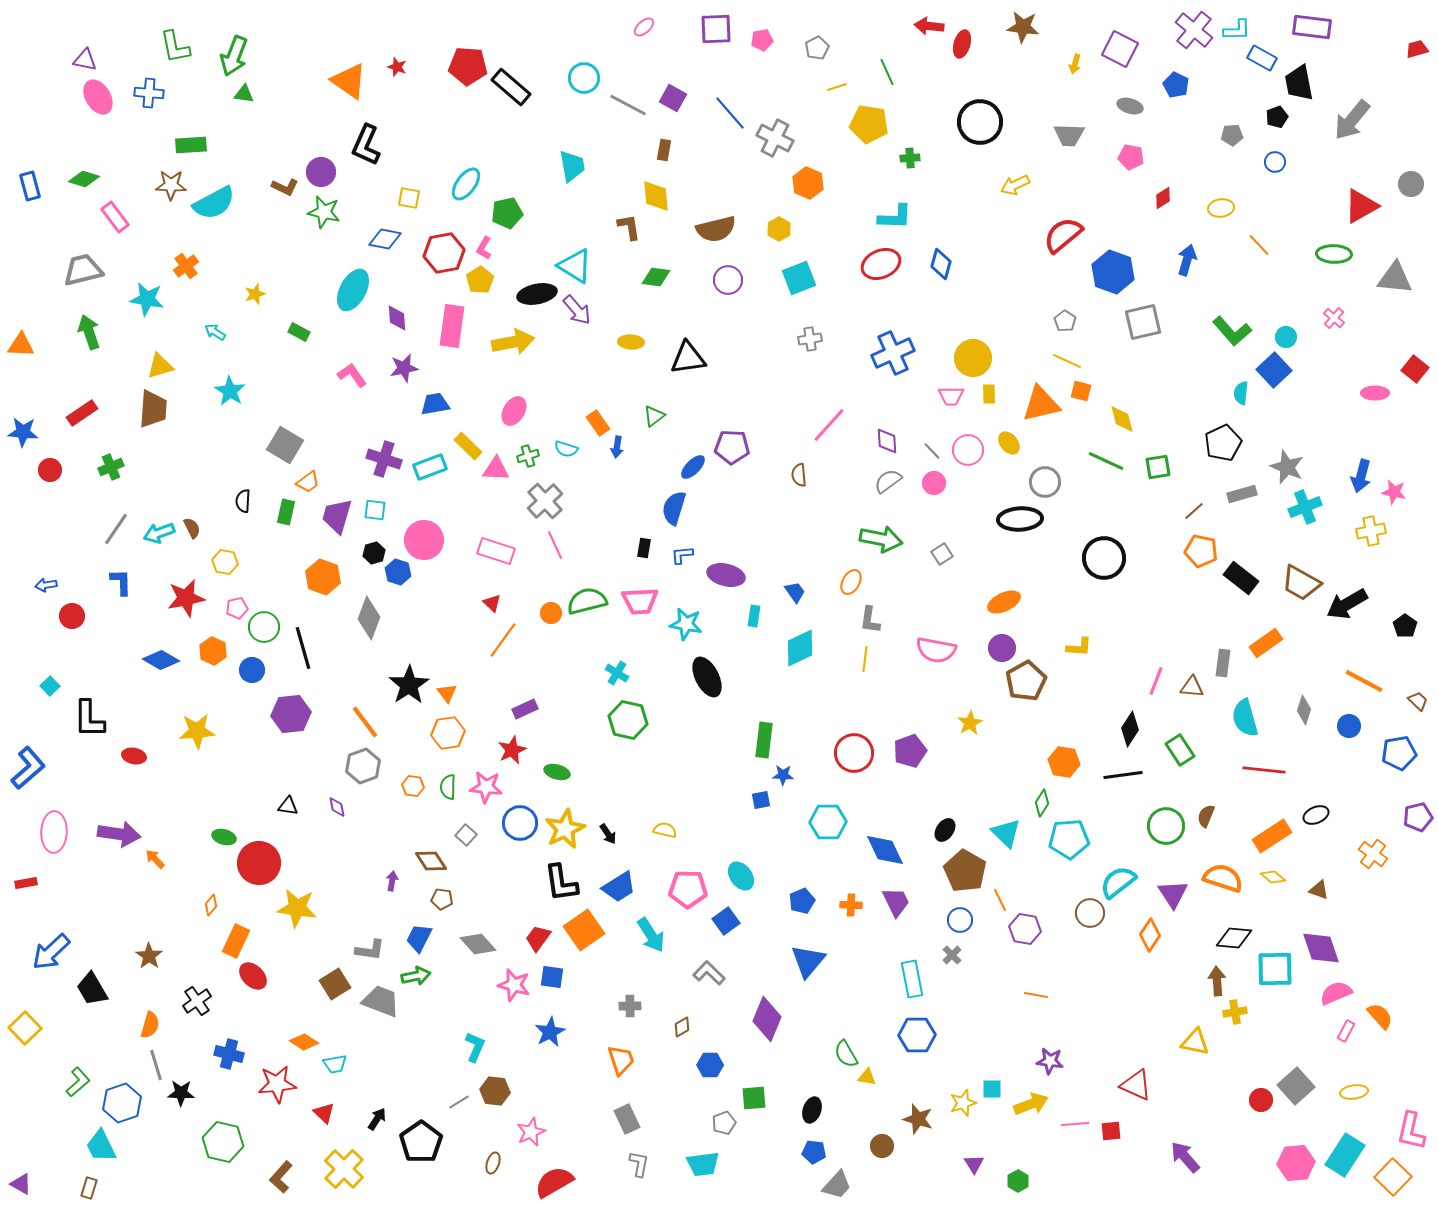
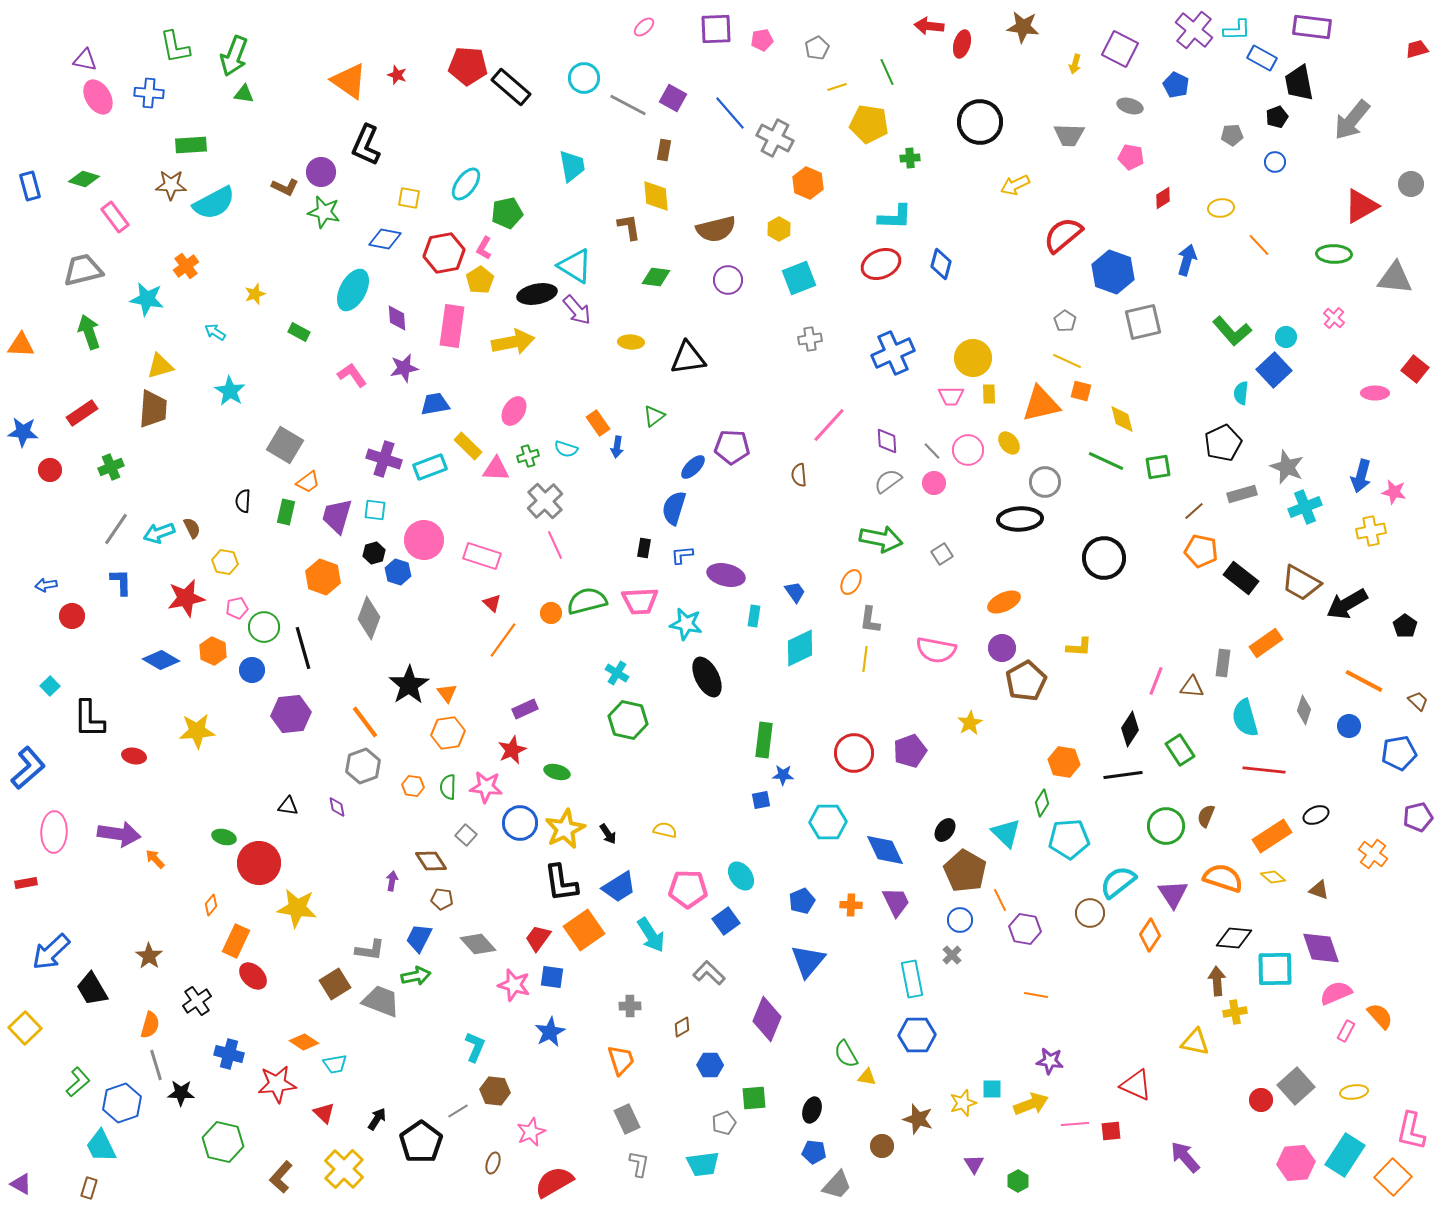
red star at (397, 67): moved 8 px down
pink rectangle at (496, 551): moved 14 px left, 5 px down
gray line at (459, 1102): moved 1 px left, 9 px down
